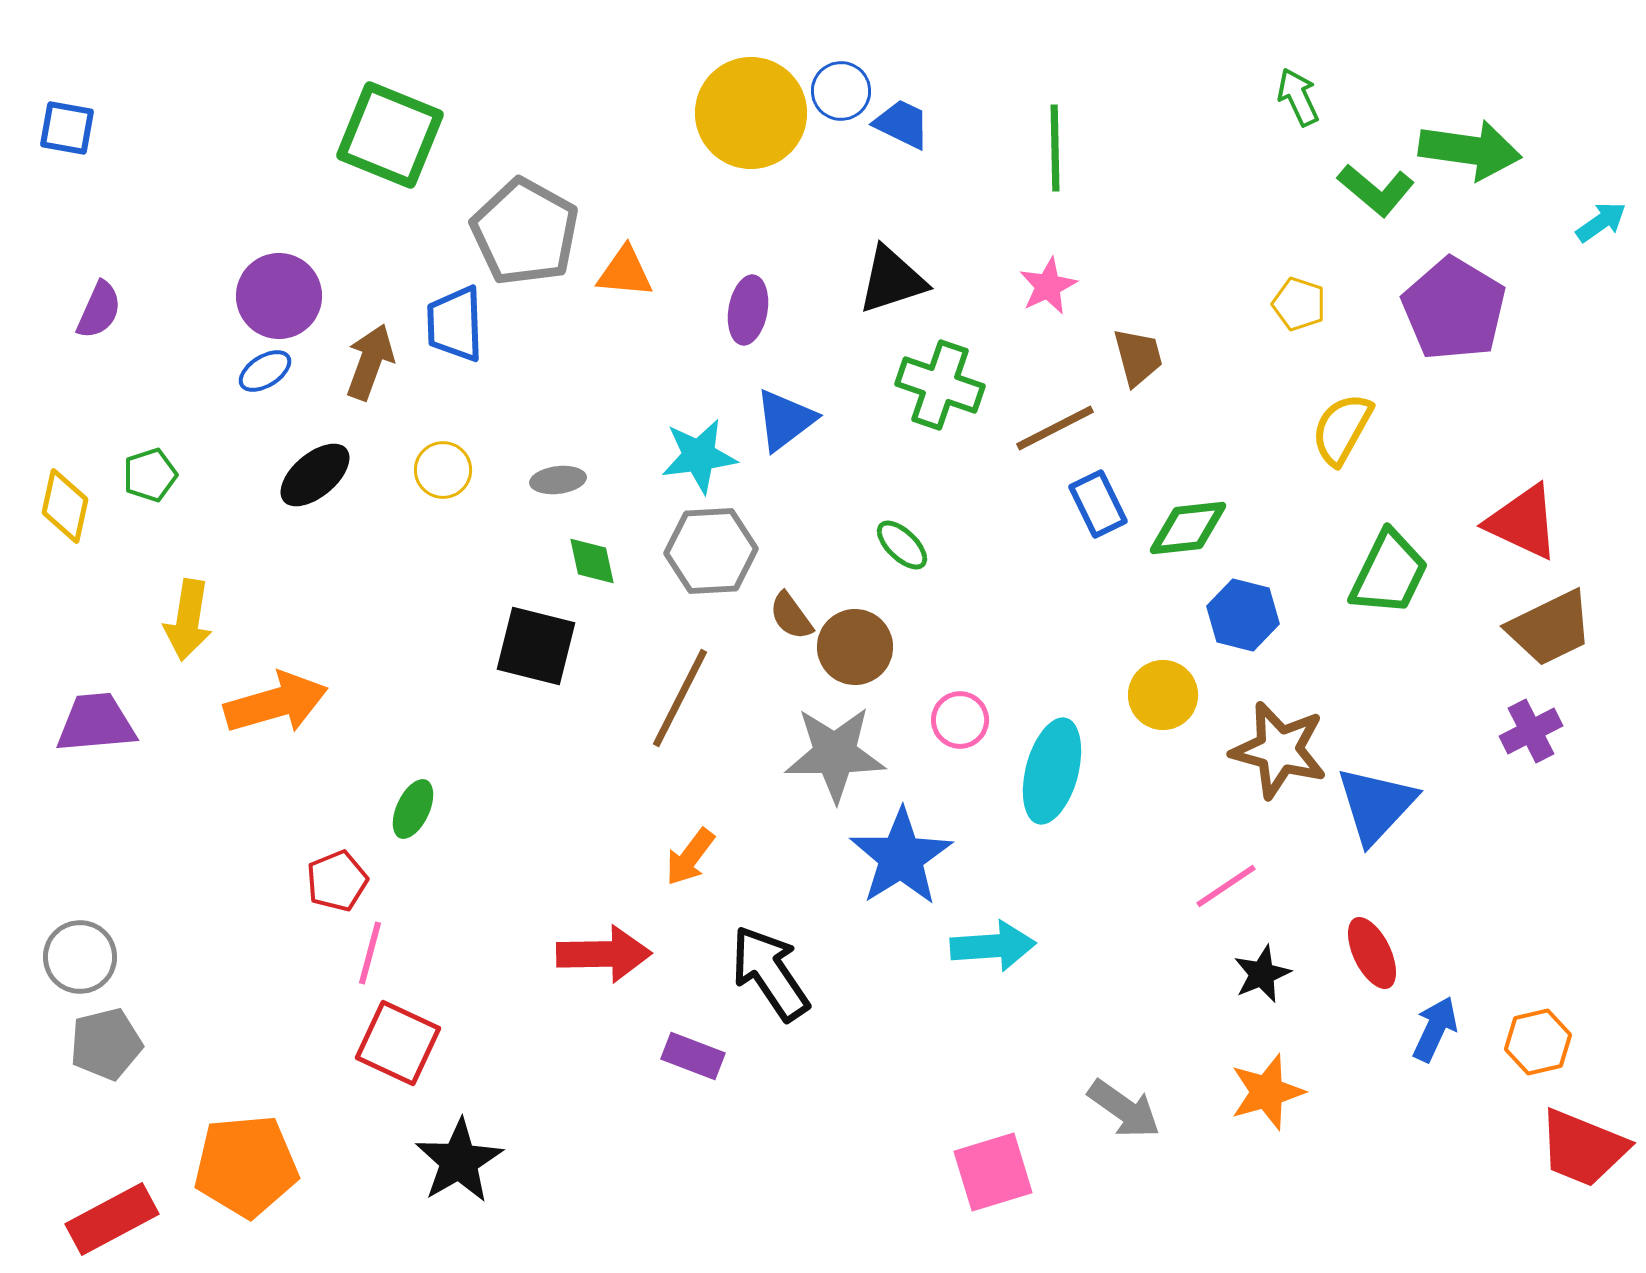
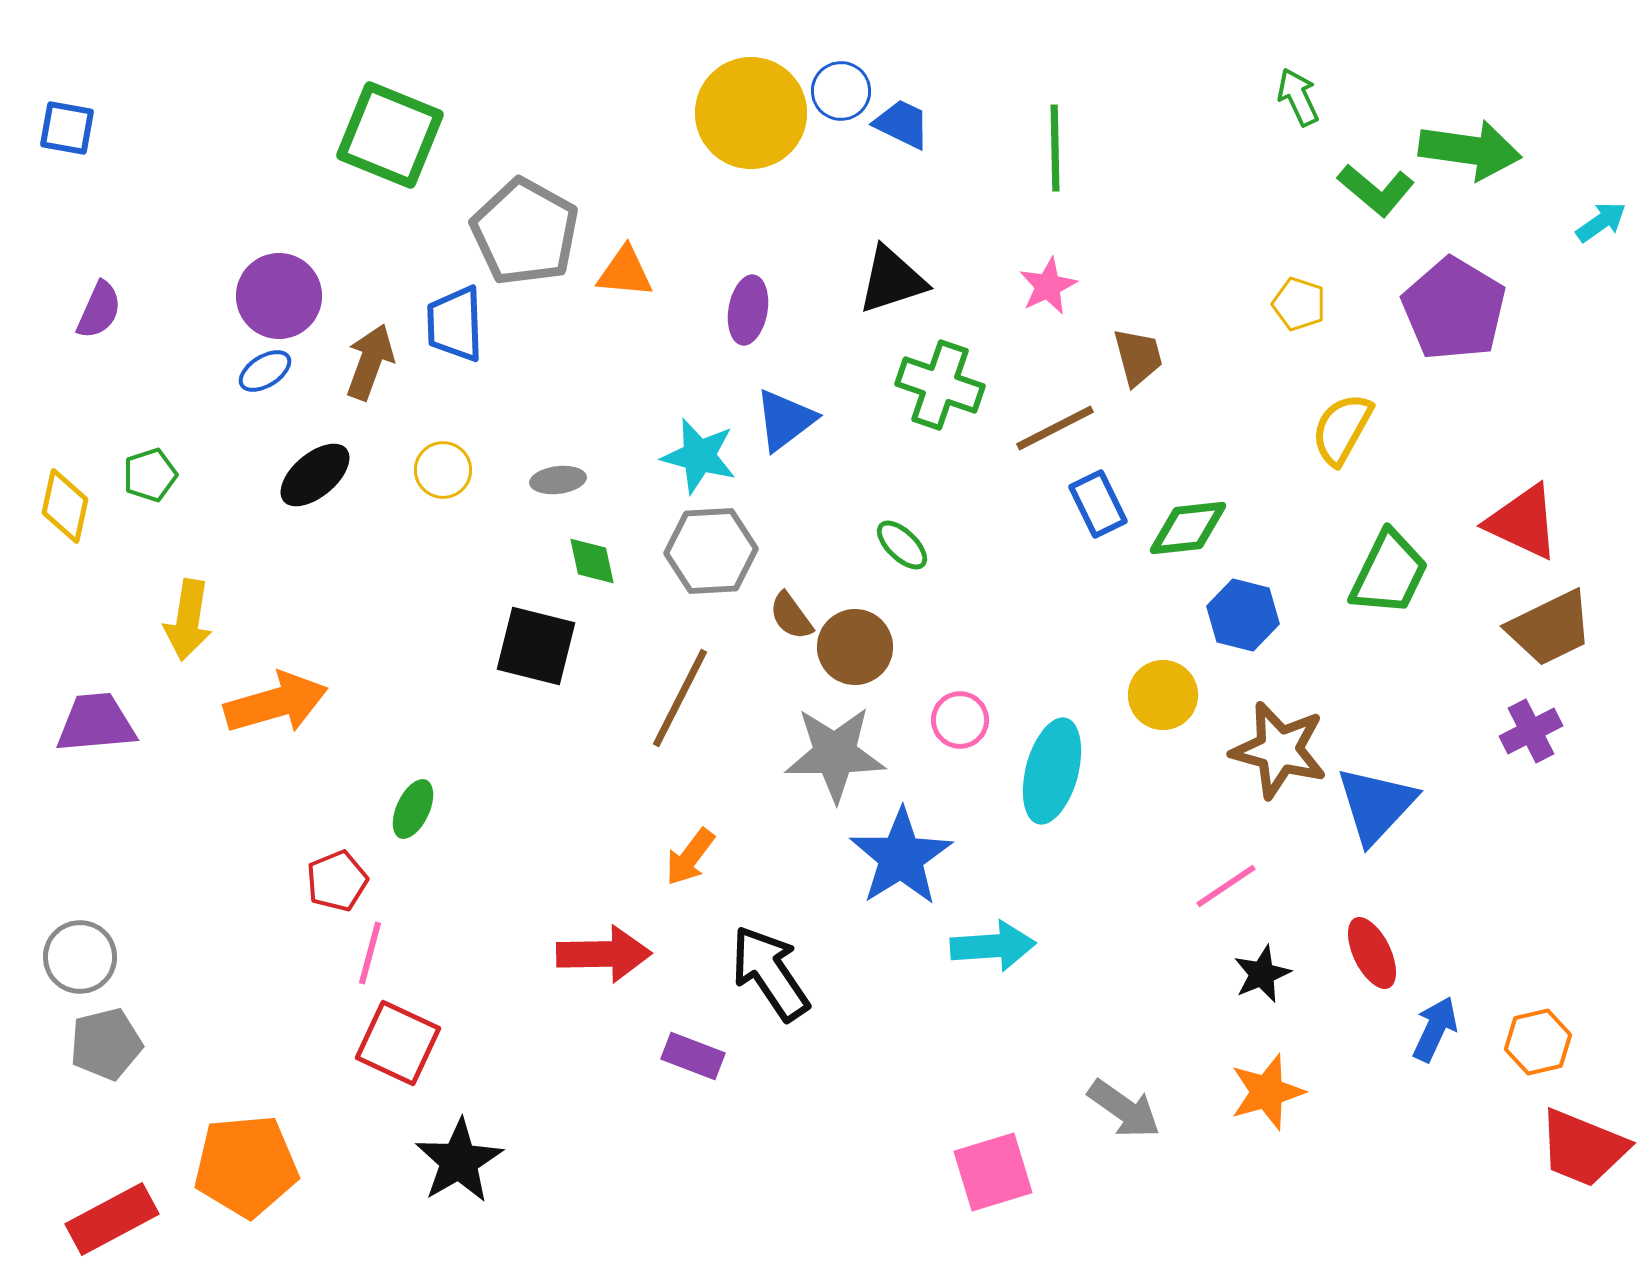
cyan star at (699, 456): rotated 22 degrees clockwise
